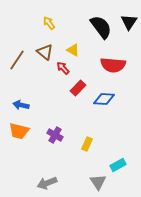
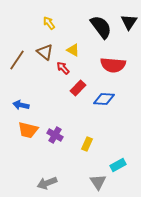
orange trapezoid: moved 9 px right, 1 px up
